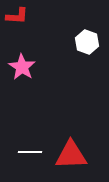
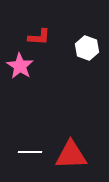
red L-shape: moved 22 px right, 21 px down
white hexagon: moved 6 px down
pink star: moved 2 px left, 1 px up
